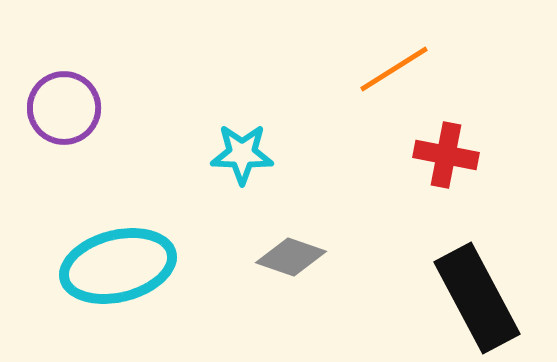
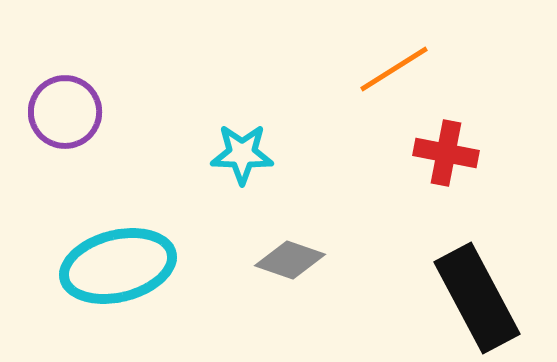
purple circle: moved 1 px right, 4 px down
red cross: moved 2 px up
gray diamond: moved 1 px left, 3 px down
